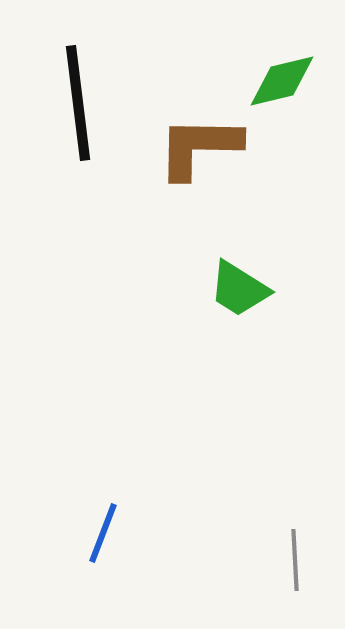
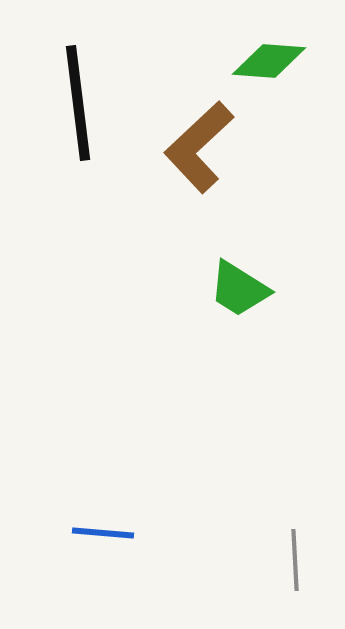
green diamond: moved 13 px left, 20 px up; rotated 18 degrees clockwise
brown L-shape: rotated 44 degrees counterclockwise
blue line: rotated 74 degrees clockwise
